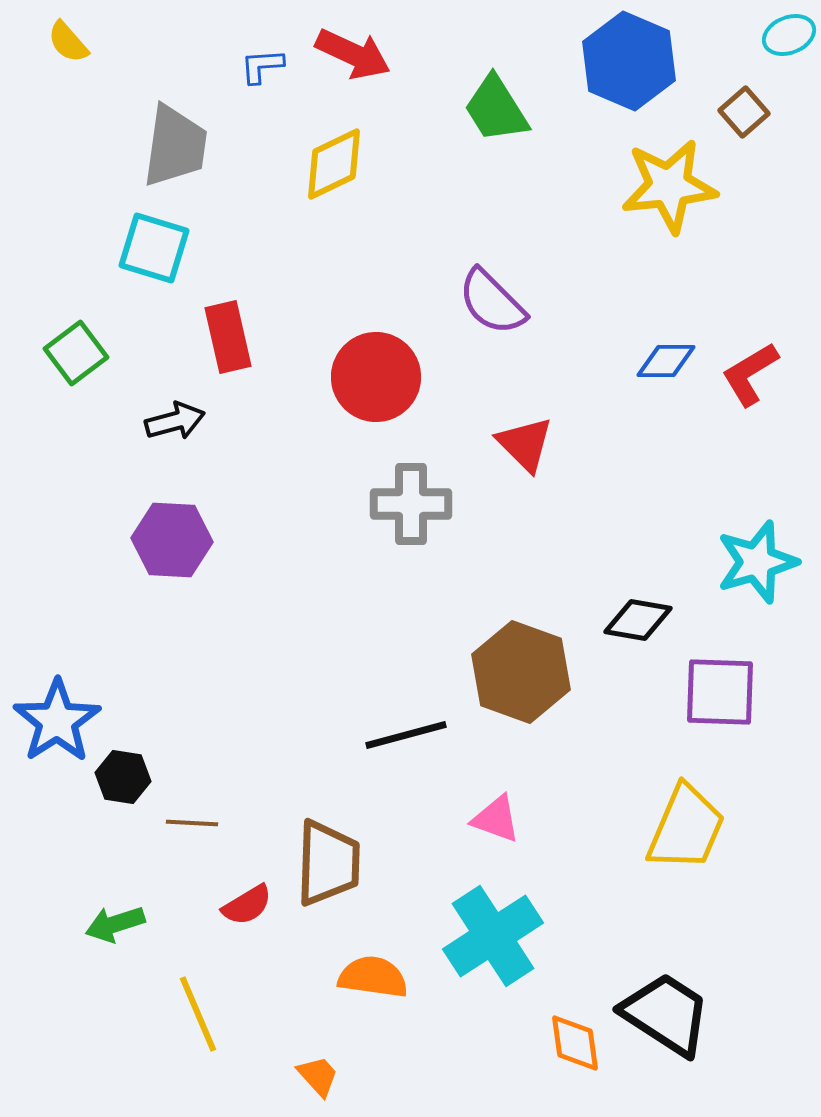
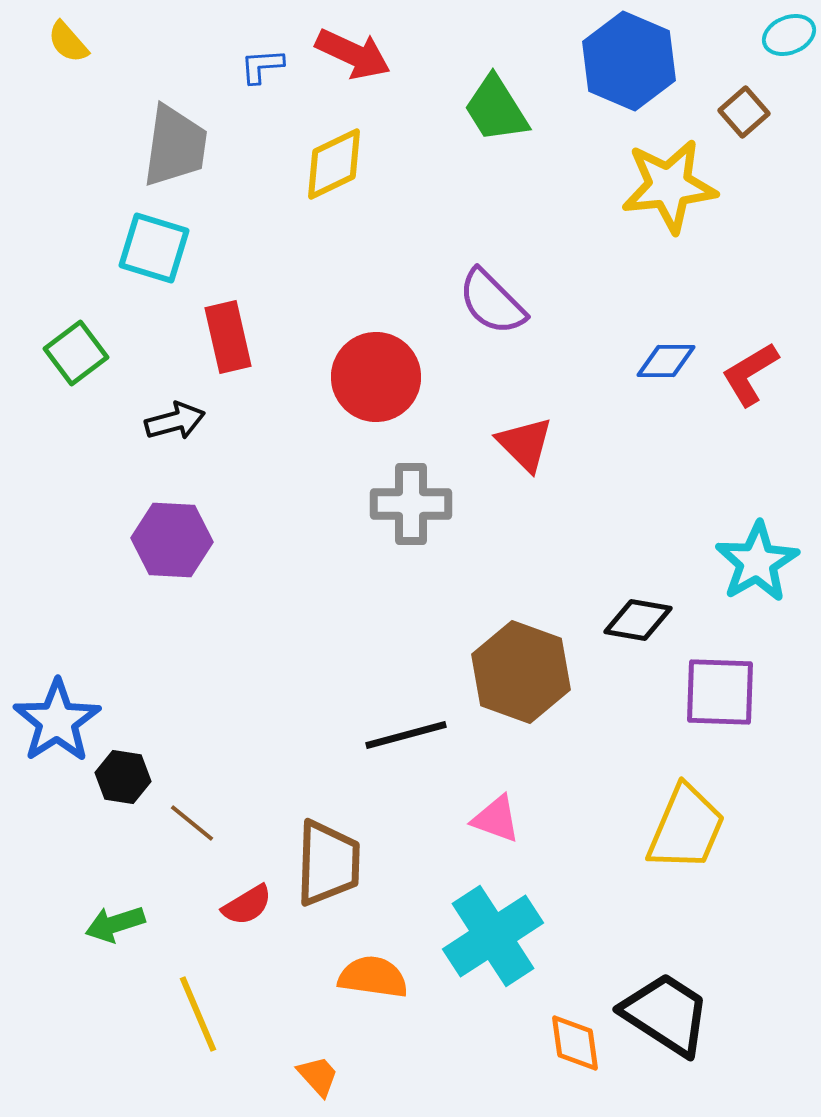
cyan star: rotated 14 degrees counterclockwise
brown line: rotated 36 degrees clockwise
